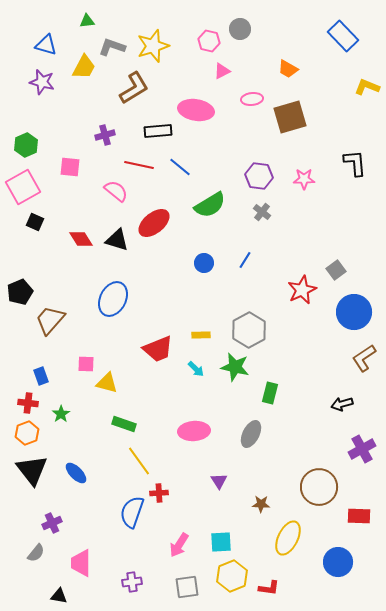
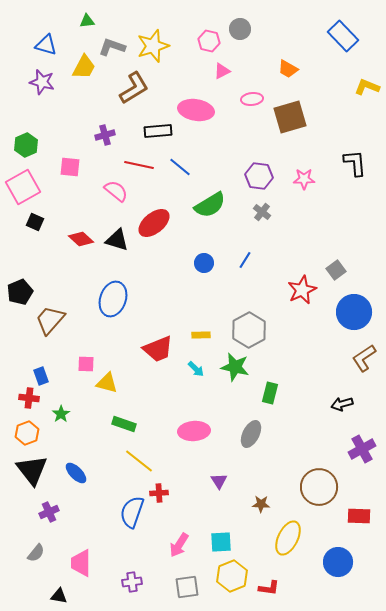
red diamond at (81, 239): rotated 15 degrees counterclockwise
blue ellipse at (113, 299): rotated 8 degrees counterclockwise
red cross at (28, 403): moved 1 px right, 5 px up
yellow line at (139, 461): rotated 16 degrees counterclockwise
purple cross at (52, 523): moved 3 px left, 11 px up
